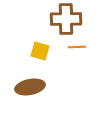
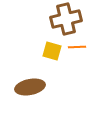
brown cross: rotated 12 degrees counterclockwise
yellow square: moved 12 px right
